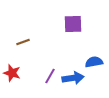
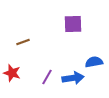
purple line: moved 3 px left, 1 px down
